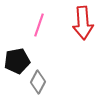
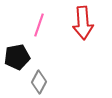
black pentagon: moved 4 px up
gray diamond: moved 1 px right
